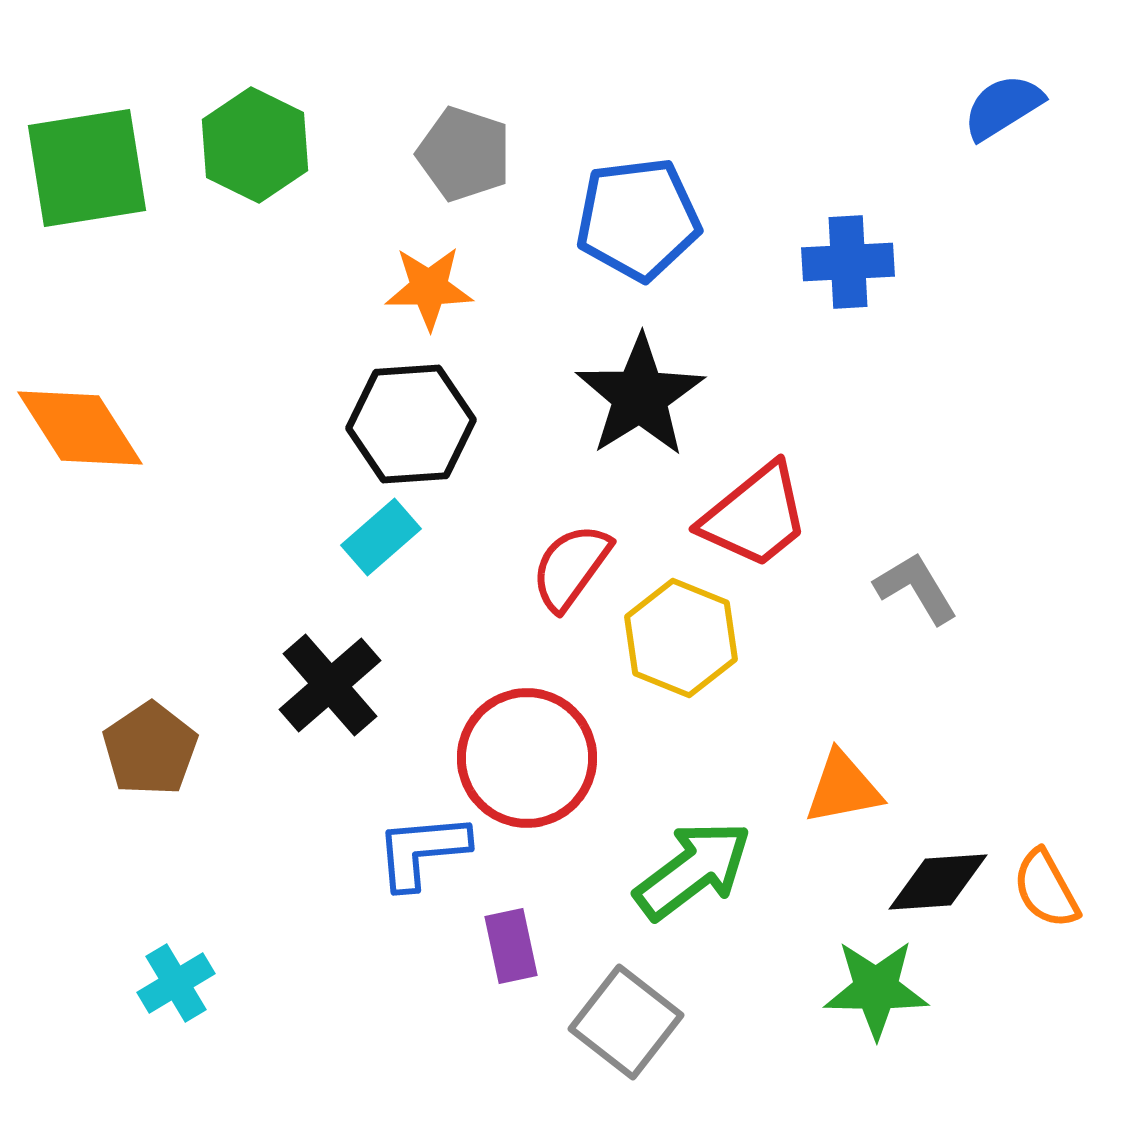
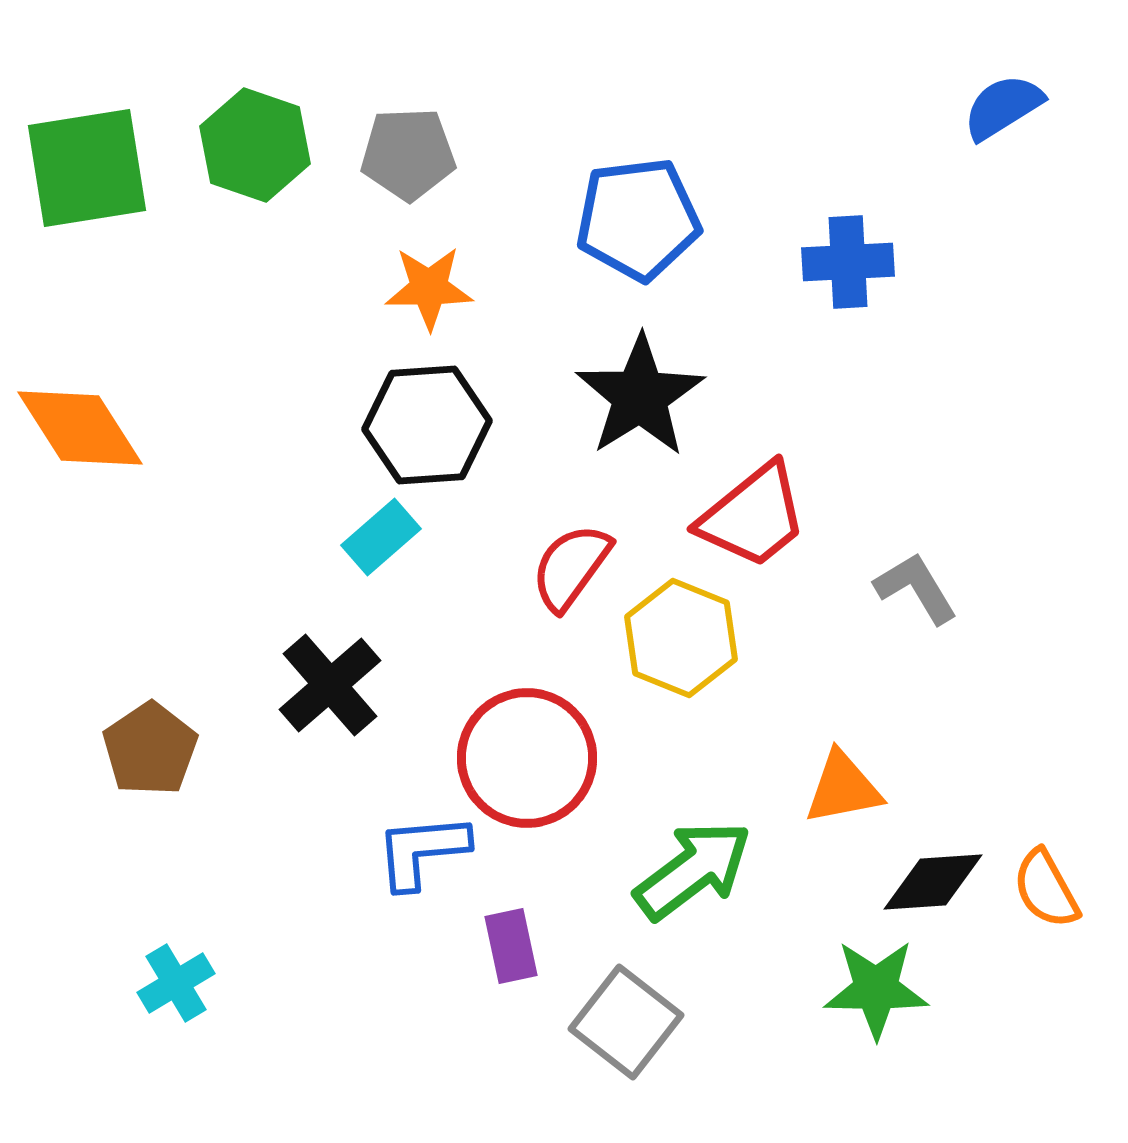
green hexagon: rotated 7 degrees counterclockwise
gray pentagon: moved 56 px left; rotated 20 degrees counterclockwise
black hexagon: moved 16 px right, 1 px down
red trapezoid: moved 2 px left
black diamond: moved 5 px left
